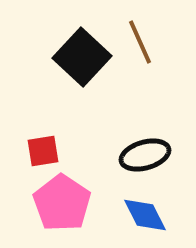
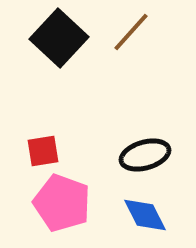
brown line: moved 9 px left, 10 px up; rotated 66 degrees clockwise
black square: moved 23 px left, 19 px up
pink pentagon: rotated 14 degrees counterclockwise
